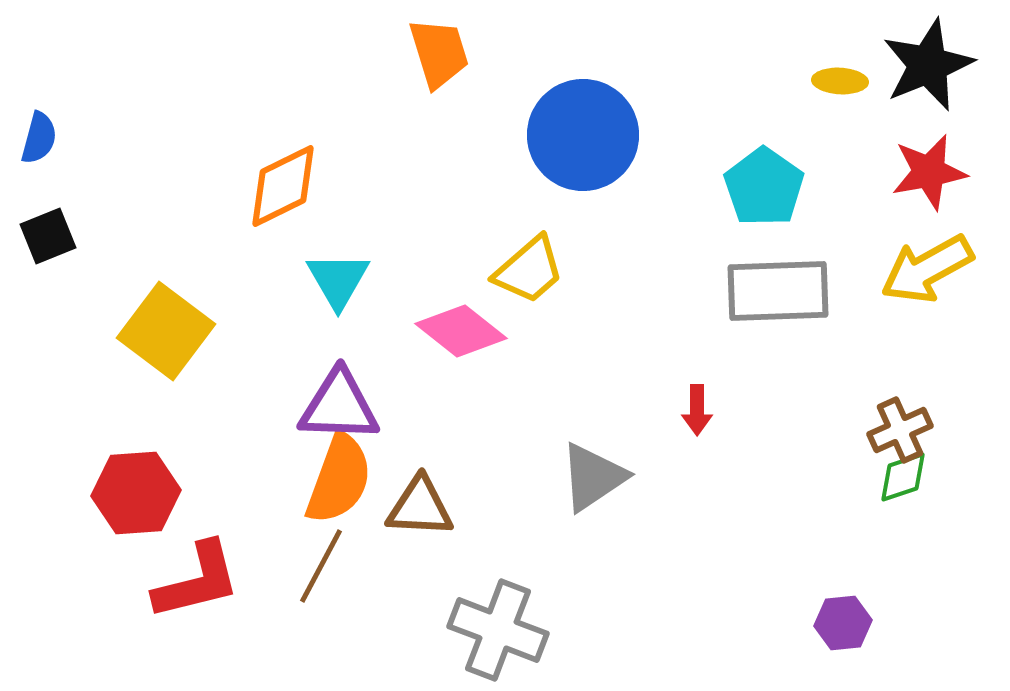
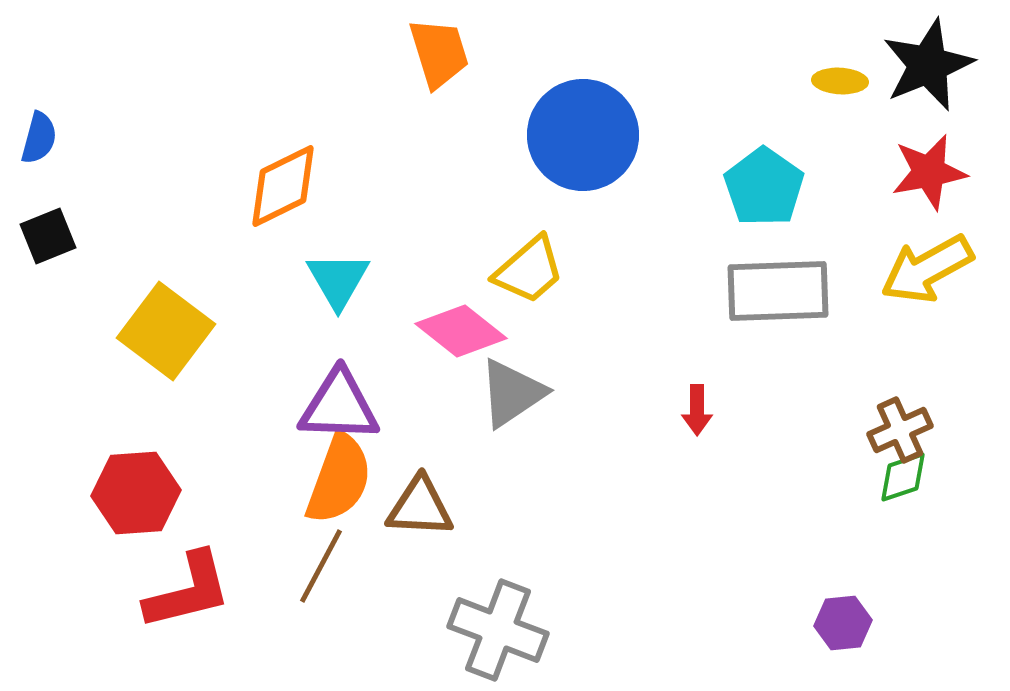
gray triangle: moved 81 px left, 84 px up
red L-shape: moved 9 px left, 10 px down
